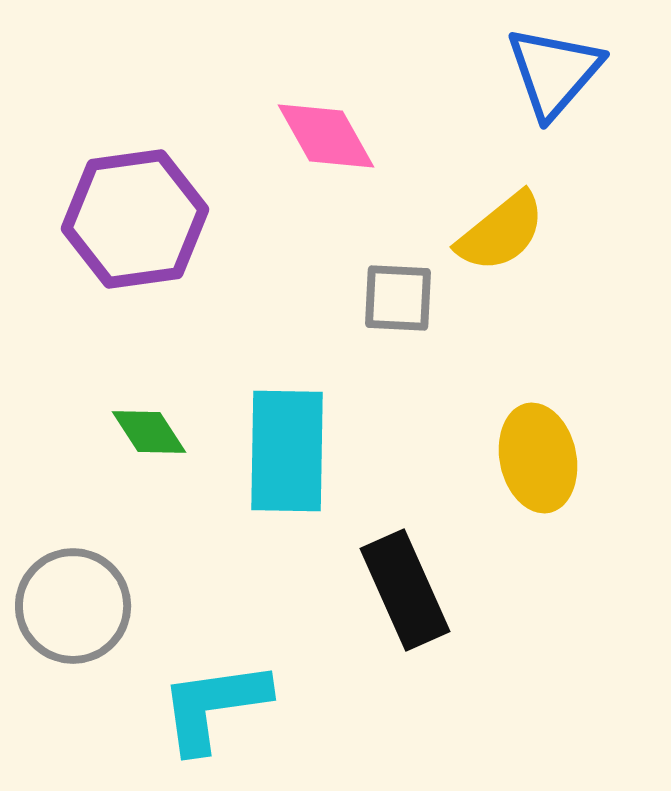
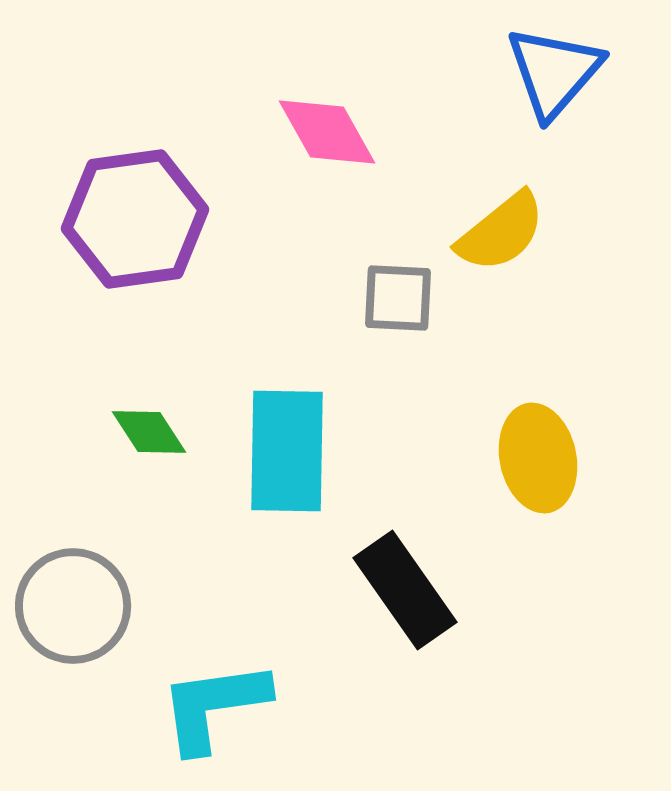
pink diamond: moved 1 px right, 4 px up
black rectangle: rotated 11 degrees counterclockwise
